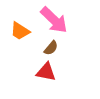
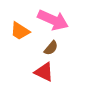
pink arrow: moved 1 px left; rotated 20 degrees counterclockwise
red triangle: moved 2 px left; rotated 15 degrees clockwise
